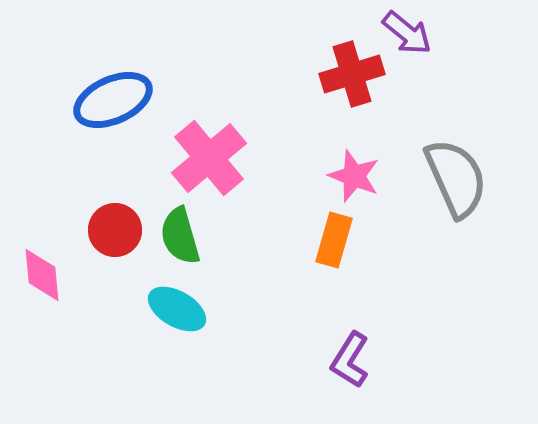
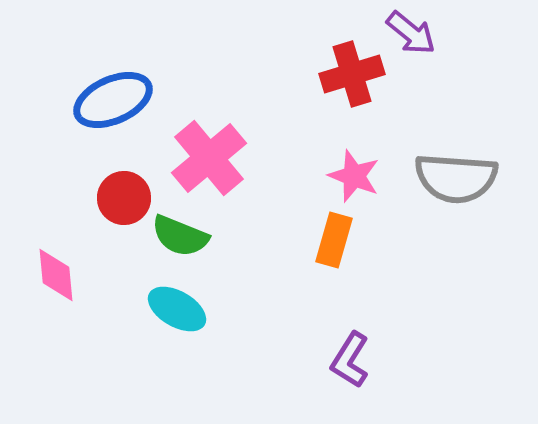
purple arrow: moved 4 px right
gray semicircle: rotated 118 degrees clockwise
red circle: moved 9 px right, 32 px up
green semicircle: rotated 52 degrees counterclockwise
pink diamond: moved 14 px right
